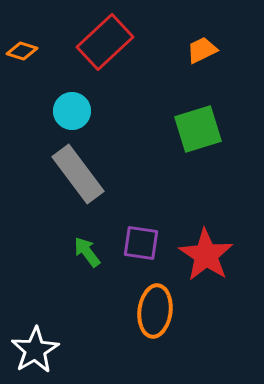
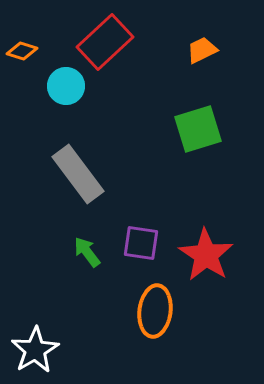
cyan circle: moved 6 px left, 25 px up
